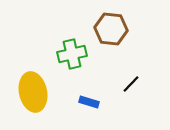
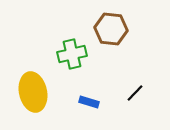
black line: moved 4 px right, 9 px down
